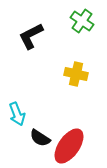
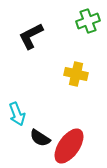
green cross: moved 6 px right; rotated 35 degrees clockwise
